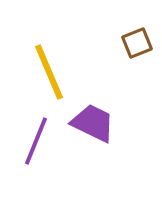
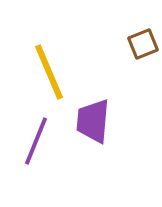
brown square: moved 6 px right, 1 px down
purple trapezoid: moved 2 px up; rotated 111 degrees counterclockwise
